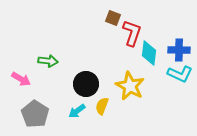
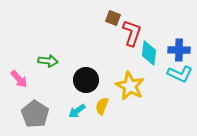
pink arrow: moved 2 px left; rotated 18 degrees clockwise
black circle: moved 4 px up
